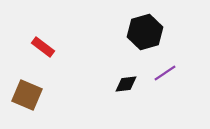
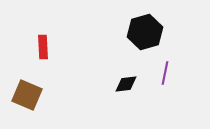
red rectangle: rotated 50 degrees clockwise
purple line: rotated 45 degrees counterclockwise
